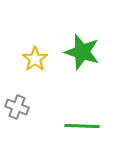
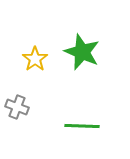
green star: rotated 6 degrees clockwise
